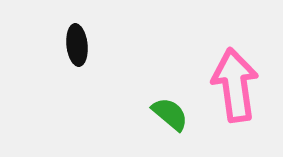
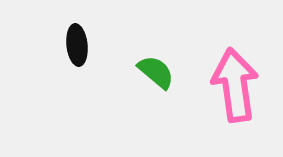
green semicircle: moved 14 px left, 42 px up
